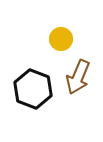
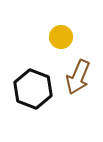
yellow circle: moved 2 px up
